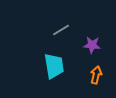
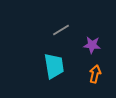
orange arrow: moved 1 px left, 1 px up
